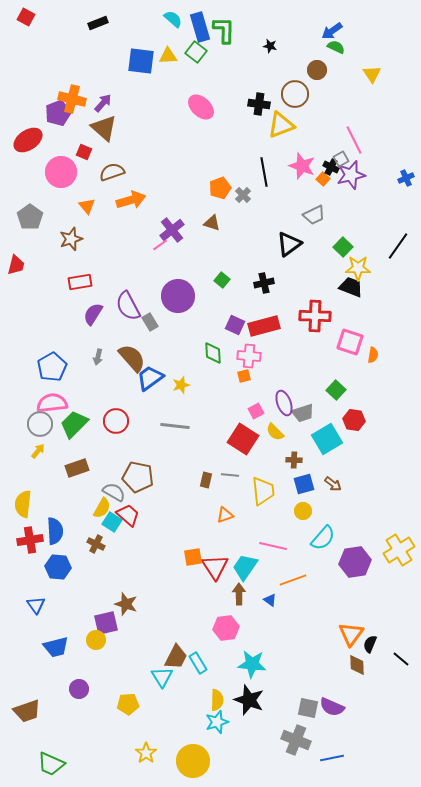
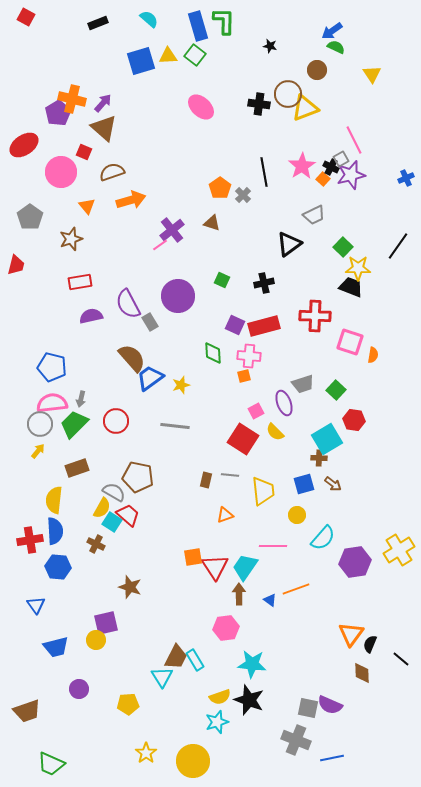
cyan semicircle at (173, 19): moved 24 px left
blue rectangle at (200, 27): moved 2 px left, 1 px up
green L-shape at (224, 30): moved 9 px up
green square at (196, 52): moved 1 px left, 3 px down
blue square at (141, 61): rotated 24 degrees counterclockwise
brown circle at (295, 94): moved 7 px left
purple pentagon at (58, 113): rotated 10 degrees counterclockwise
yellow triangle at (281, 125): moved 24 px right, 17 px up
red ellipse at (28, 140): moved 4 px left, 5 px down
pink star at (302, 166): rotated 20 degrees clockwise
orange pentagon at (220, 188): rotated 15 degrees counterclockwise
green square at (222, 280): rotated 14 degrees counterclockwise
purple semicircle at (128, 306): moved 2 px up
purple semicircle at (93, 314): moved 2 px left, 2 px down; rotated 45 degrees clockwise
gray arrow at (98, 357): moved 17 px left, 42 px down
blue pentagon at (52, 367): rotated 28 degrees counterclockwise
gray trapezoid at (303, 413): moved 29 px up
brown cross at (294, 460): moved 25 px right, 2 px up
yellow semicircle at (23, 504): moved 31 px right, 4 px up
yellow circle at (303, 511): moved 6 px left, 4 px down
pink line at (273, 546): rotated 12 degrees counterclockwise
orange line at (293, 580): moved 3 px right, 9 px down
brown star at (126, 604): moved 4 px right, 17 px up
cyan rectangle at (198, 663): moved 3 px left, 3 px up
brown diamond at (357, 665): moved 5 px right, 8 px down
yellow semicircle at (217, 700): moved 3 px right, 3 px up; rotated 70 degrees clockwise
purple semicircle at (332, 707): moved 2 px left, 2 px up
